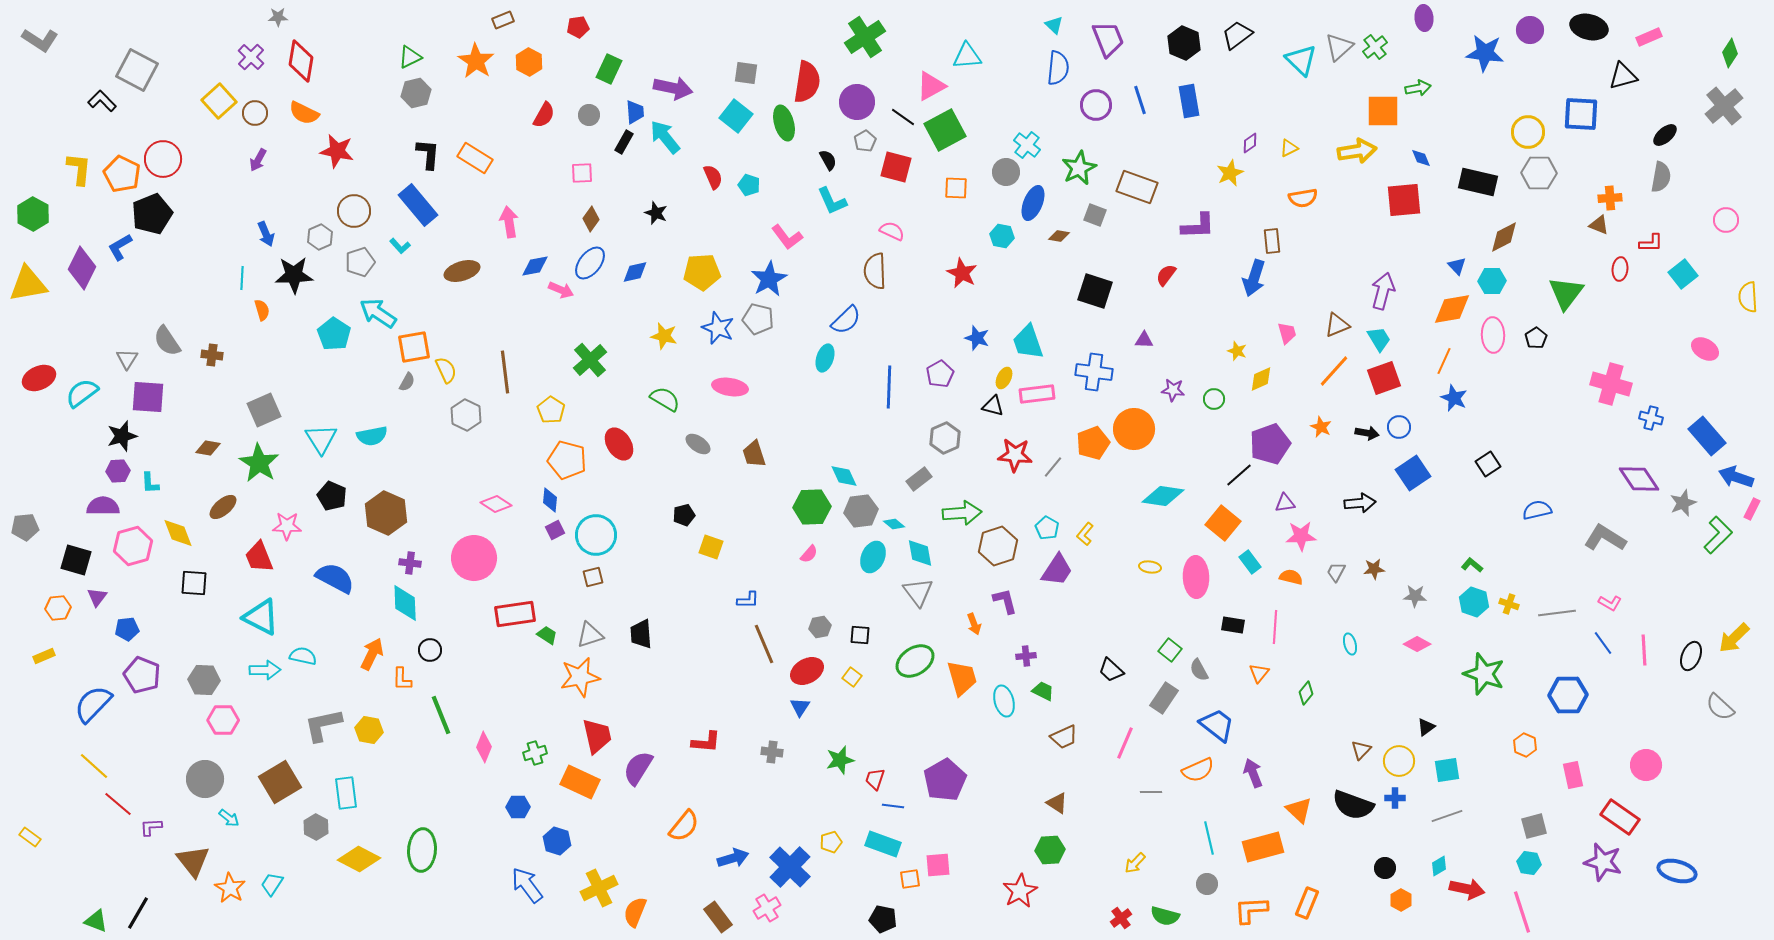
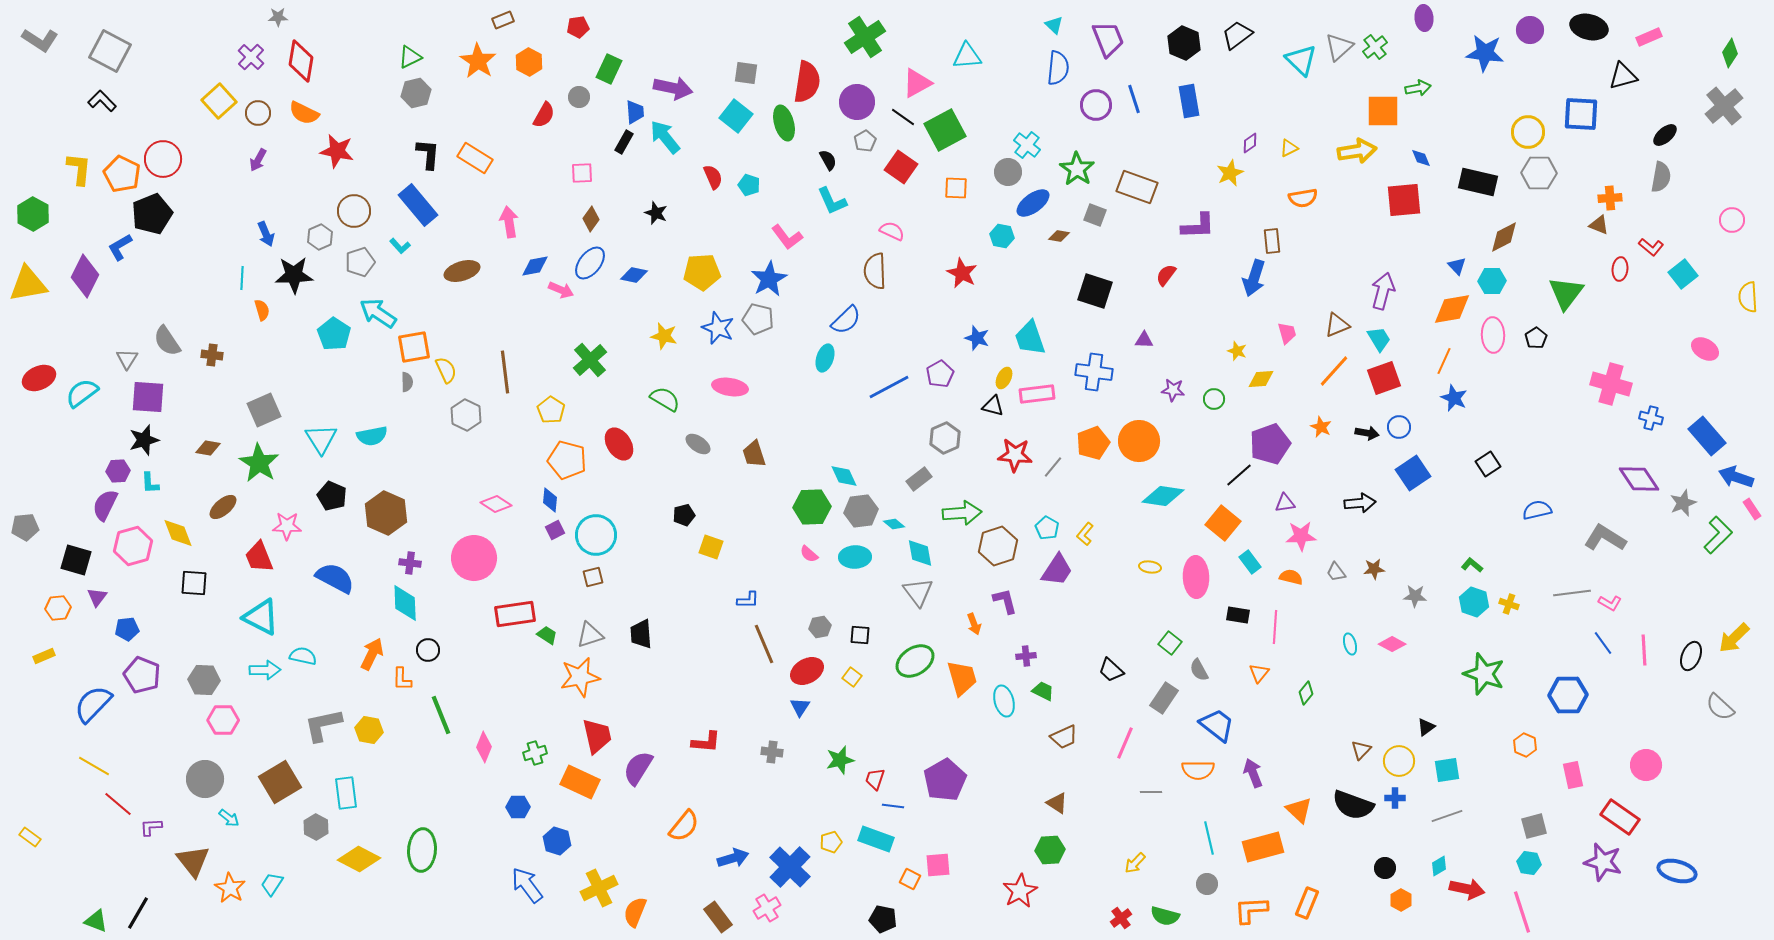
orange star at (476, 61): moved 2 px right
gray square at (137, 70): moved 27 px left, 19 px up
pink triangle at (931, 86): moved 14 px left, 3 px up
blue line at (1140, 100): moved 6 px left, 1 px up
brown circle at (255, 113): moved 3 px right
gray circle at (589, 115): moved 10 px left, 18 px up
red square at (896, 167): moved 5 px right; rotated 20 degrees clockwise
green star at (1079, 168): moved 2 px left, 1 px down; rotated 12 degrees counterclockwise
gray circle at (1006, 172): moved 2 px right
blue ellipse at (1033, 203): rotated 32 degrees clockwise
pink circle at (1726, 220): moved 6 px right
red L-shape at (1651, 243): moved 4 px down; rotated 40 degrees clockwise
purple diamond at (82, 268): moved 3 px right, 8 px down
blue diamond at (635, 272): moved 1 px left, 3 px down; rotated 24 degrees clockwise
cyan trapezoid at (1028, 342): moved 2 px right, 4 px up
yellow diamond at (1261, 379): rotated 20 degrees clockwise
gray semicircle at (407, 382): rotated 30 degrees counterclockwise
blue line at (889, 387): rotated 60 degrees clockwise
orange circle at (1134, 429): moved 5 px right, 12 px down
black star at (122, 436): moved 22 px right, 4 px down
purple semicircle at (103, 506): moved 2 px right, 1 px up; rotated 64 degrees counterclockwise
pink rectangle at (1752, 509): rotated 60 degrees counterclockwise
pink semicircle at (809, 554): rotated 90 degrees clockwise
cyan ellipse at (873, 557): moved 18 px left; rotated 64 degrees clockwise
gray trapezoid at (1336, 572): rotated 65 degrees counterclockwise
gray line at (1557, 613): moved 15 px right, 20 px up
black rectangle at (1233, 625): moved 5 px right, 10 px up
pink diamond at (1417, 644): moved 25 px left
black circle at (430, 650): moved 2 px left
green square at (1170, 650): moved 7 px up
yellow line at (94, 766): rotated 12 degrees counterclockwise
orange semicircle at (1198, 770): rotated 24 degrees clockwise
cyan rectangle at (883, 844): moved 7 px left, 5 px up
orange square at (910, 879): rotated 35 degrees clockwise
